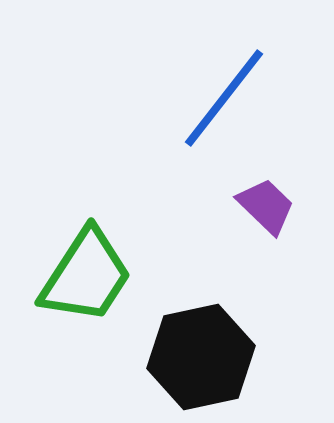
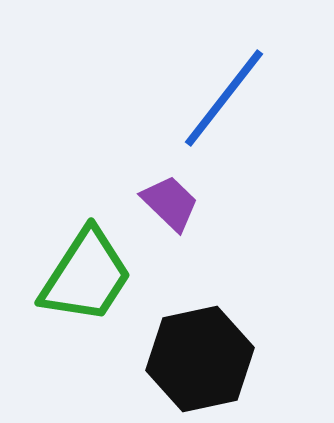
purple trapezoid: moved 96 px left, 3 px up
black hexagon: moved 1 px left, 2 px down
